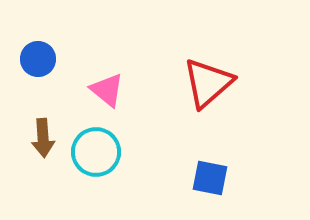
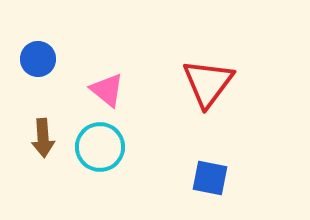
red triangle: rotated 12 degrees counterclockwise
cyan circle: moved 4 px right, 5 px up
